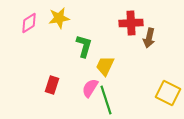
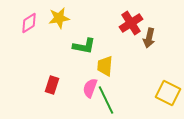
red cross: rotated 30 degrees counterclockwise
green L-shape: rotated 85 degrees clockwise
yellow trapezoid: rotated 20 degrees counterclockwise
pink semicircle: rotated 12 degrees counterclockwise
green line: rotated 8 degrees counterclockwise
